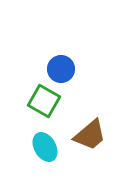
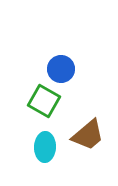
brown trapezoid: moved 2 px left
cyan ellipse: rotated 32 degrees clockwise
